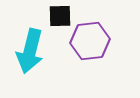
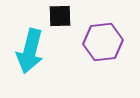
purple hexagon: moved 13 px right, 1 px down
